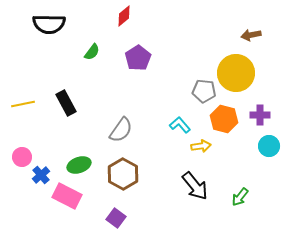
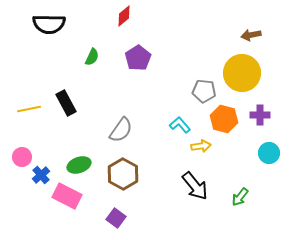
green semicircle: moved 5 px down; rotated 12 degrees counterclockwise
yellow circle: moved 6 px right
yellow line: moved 6 px right, 5 px down
cyan circle: moved 7 px down
